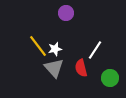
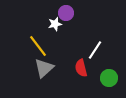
white star: moved 25 px up
gray triangle: moved 10 px left; rotated 30 degrees clockwise
green circle: moved 1 px left
